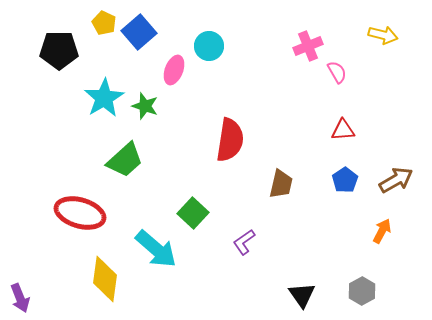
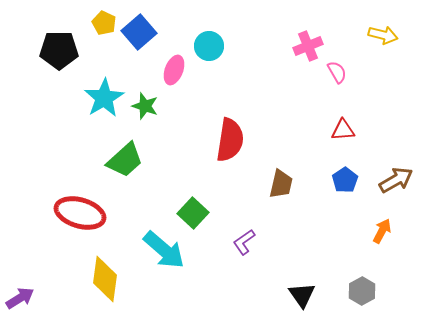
cyan arrow: moved 8 px right, 1 px down
purple arrow: rotated 100 degrees counterclockwise
